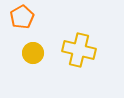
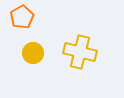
yellow cross: moved 1 px right, 2 px down
